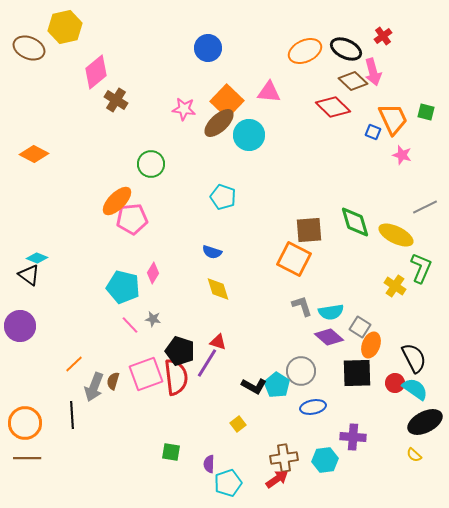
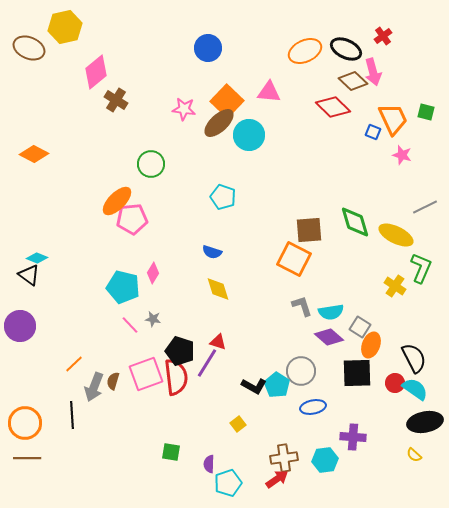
black ellipse at (425, 422): rotated 16 degrees clockwise
